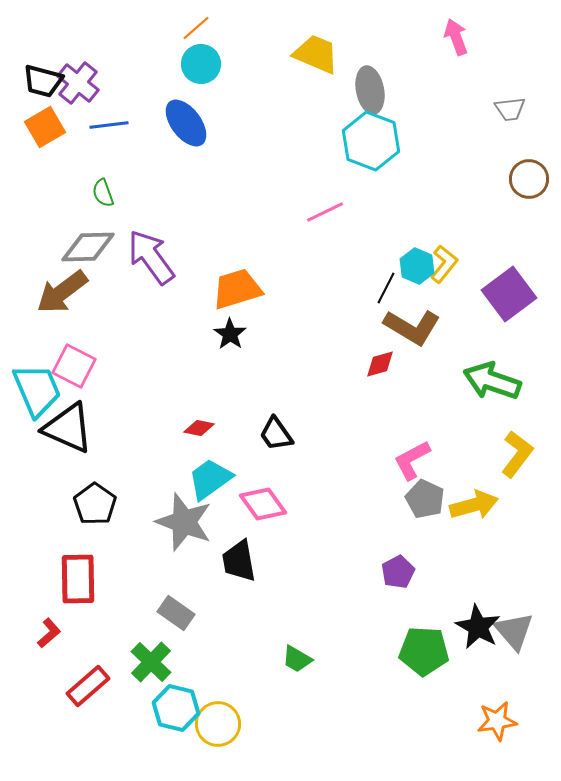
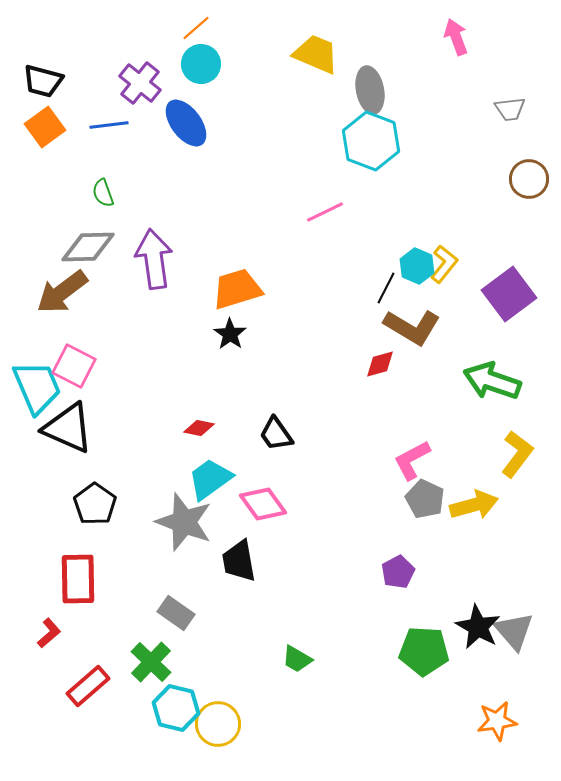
purple cross at (78, 83): moved 62 px right
orange square at (45, 127): rotated 6 degrees counterclockwise
purple arrow at (151, 257): moved 3 px right, 2 px down; rotated 28 degrees clockwise
cyan trapezoid at (37, 390): moved 3 px up
